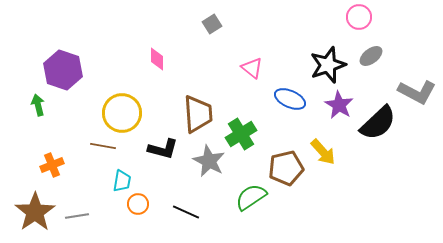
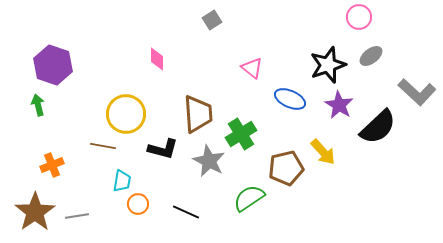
gray square: moved 4 px up
purple hexagon: moved 10 px left, 5 px up
gray L-shape: rotated 15 degrees clockwise
yellow circle: moved 4 px right, 1 px down
black semicircle: moved 4 px down
green semicircle: moved 2 px left, 1 px down
